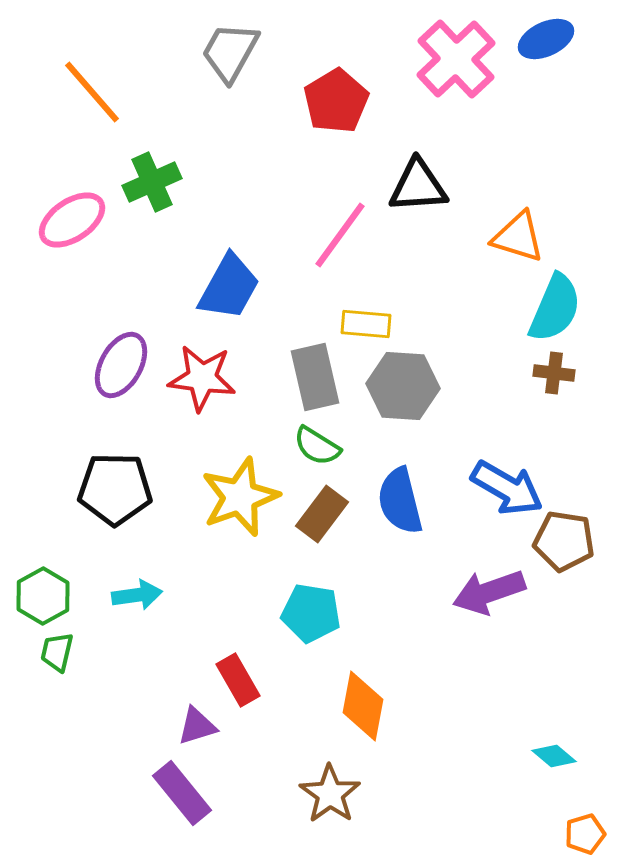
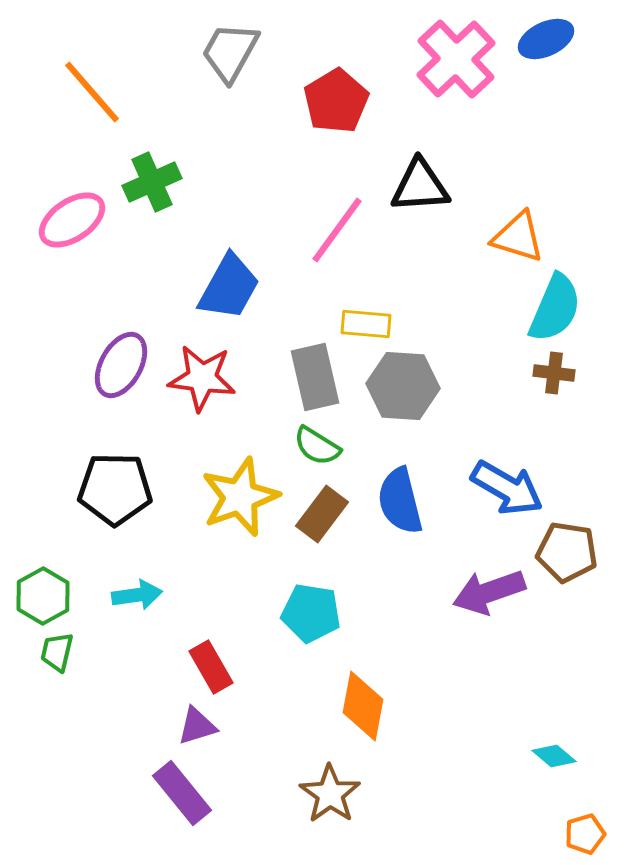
black triangle: moved 2 px right
pink line: moved 3 px left, 5 px up
brown pentagon: moved 3 px right, 11 px down
red rectangle: moved 27 px left, 13 px up
